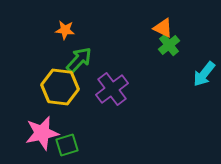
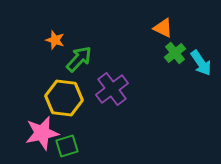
orange star: moved 10 px left, 10 px down; rotated 12 degrees clockwise
green cross: moved 6 px right, 8 px down
green arrow: moved 1 px up
cyan arrow: moved 3 px left, 11 px up; rotated 72 degrees counterclockwise
yellow hexagon: moved 4 px right, 11 px down
green square: moved 1 px down
